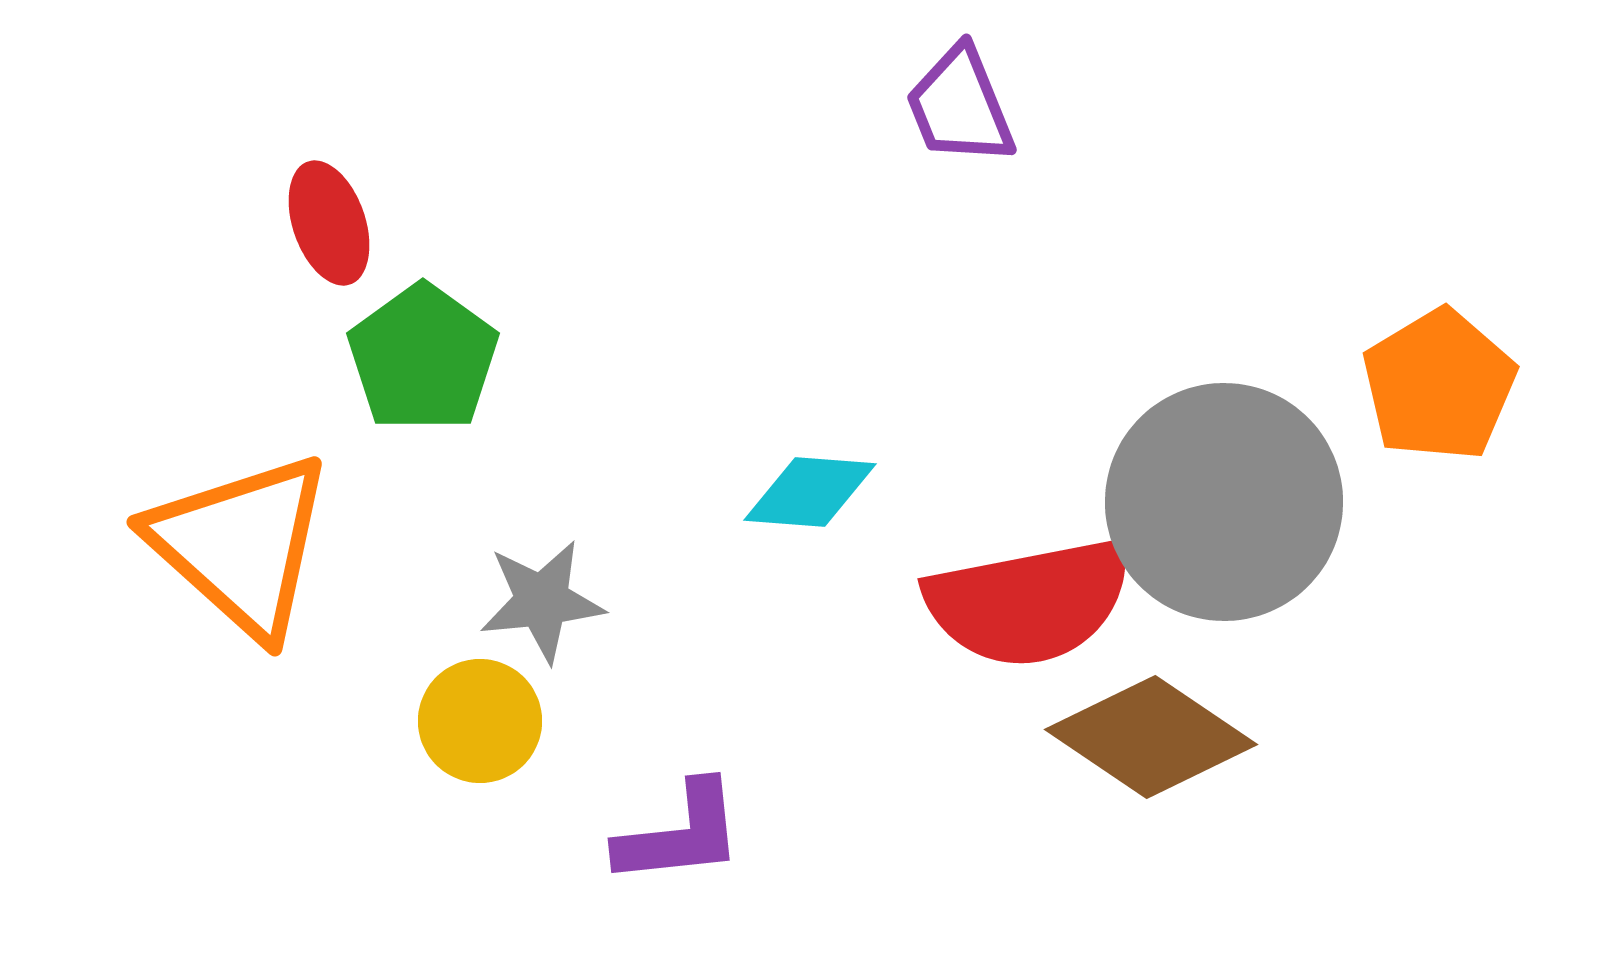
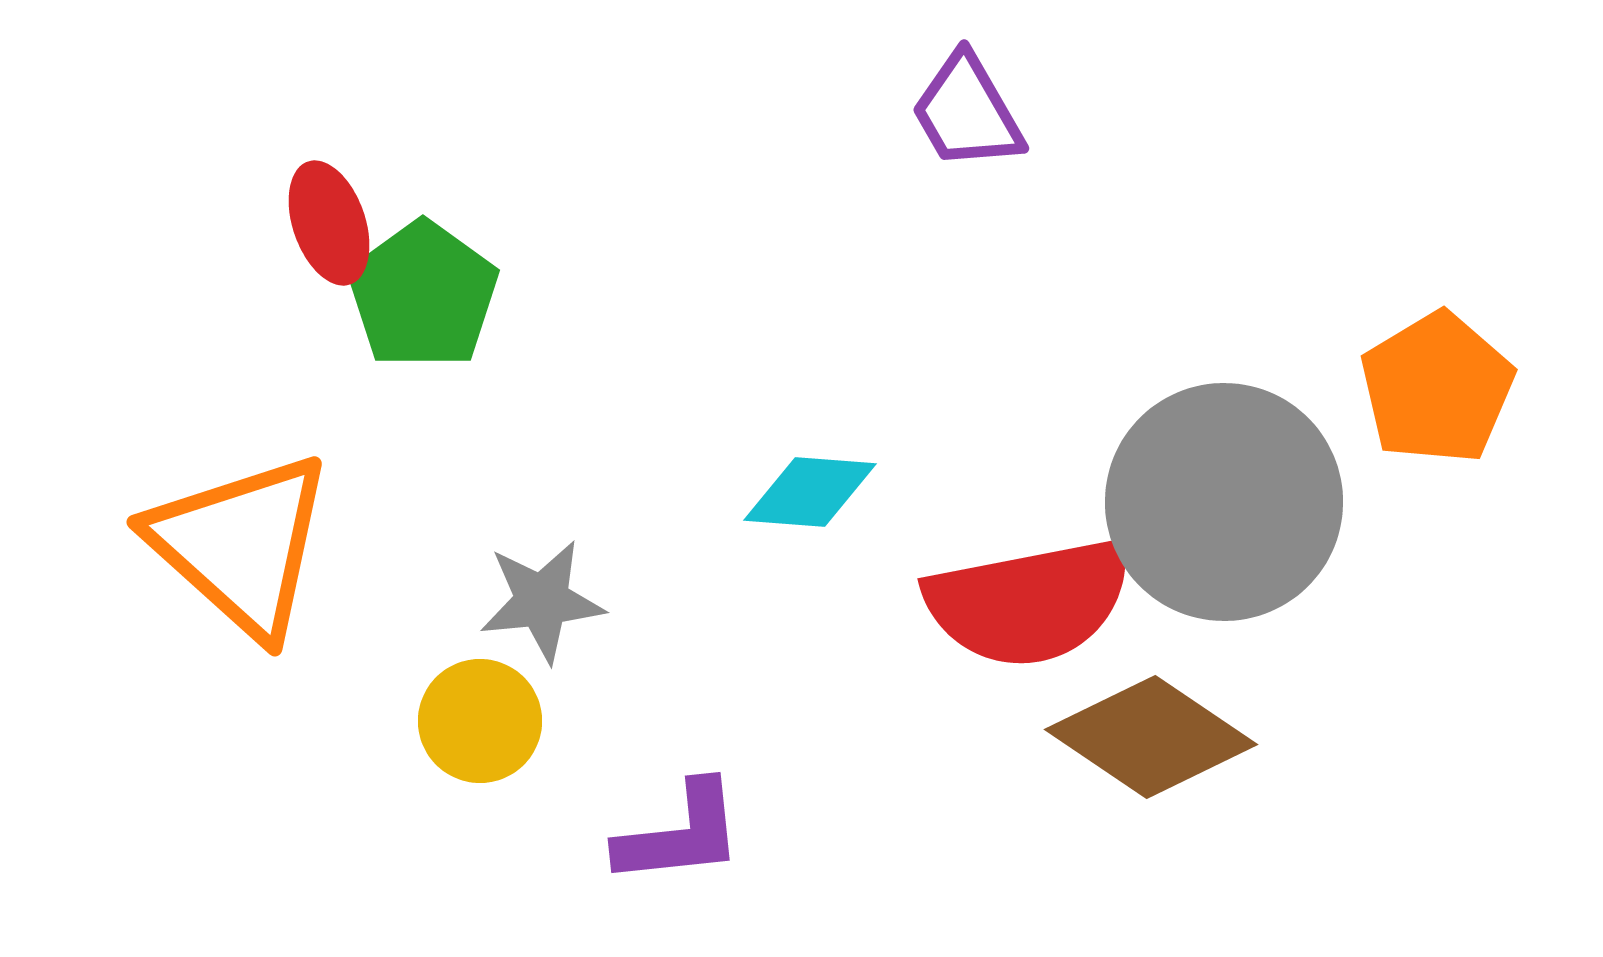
purple trapezoid: moved 7 px right, 6 px down; rotated 8 degrees counterclockwise
green pentagon: moved 63 px up
orange pentagon: moved 2 px left, 3 px down
